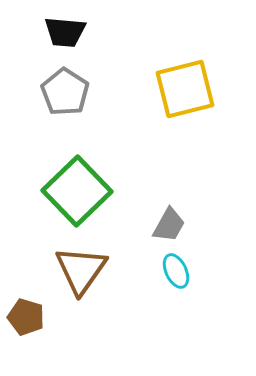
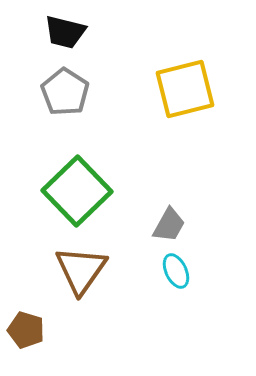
black trapezoid: rotated 9 degrees clockwise
brown pentagon: moved 13 px down
